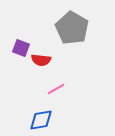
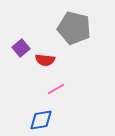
gray pentagon: moved 2 px right; rotated 16 degrees counterclockwise
purple square: rotated 30 degrees clockwise
red semicircle: moved 4 px right
